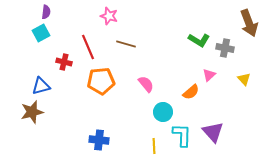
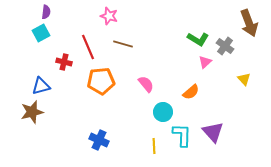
green L-shape: moved 1 px left, 1 px up
brown line: moved 3 px left
gray cross: moved 2 px up; rotated 24 degrees clockwise
pink triangle: moved 4 px left, 13 px up
blue cross: rotated 18 degrees clockwise
